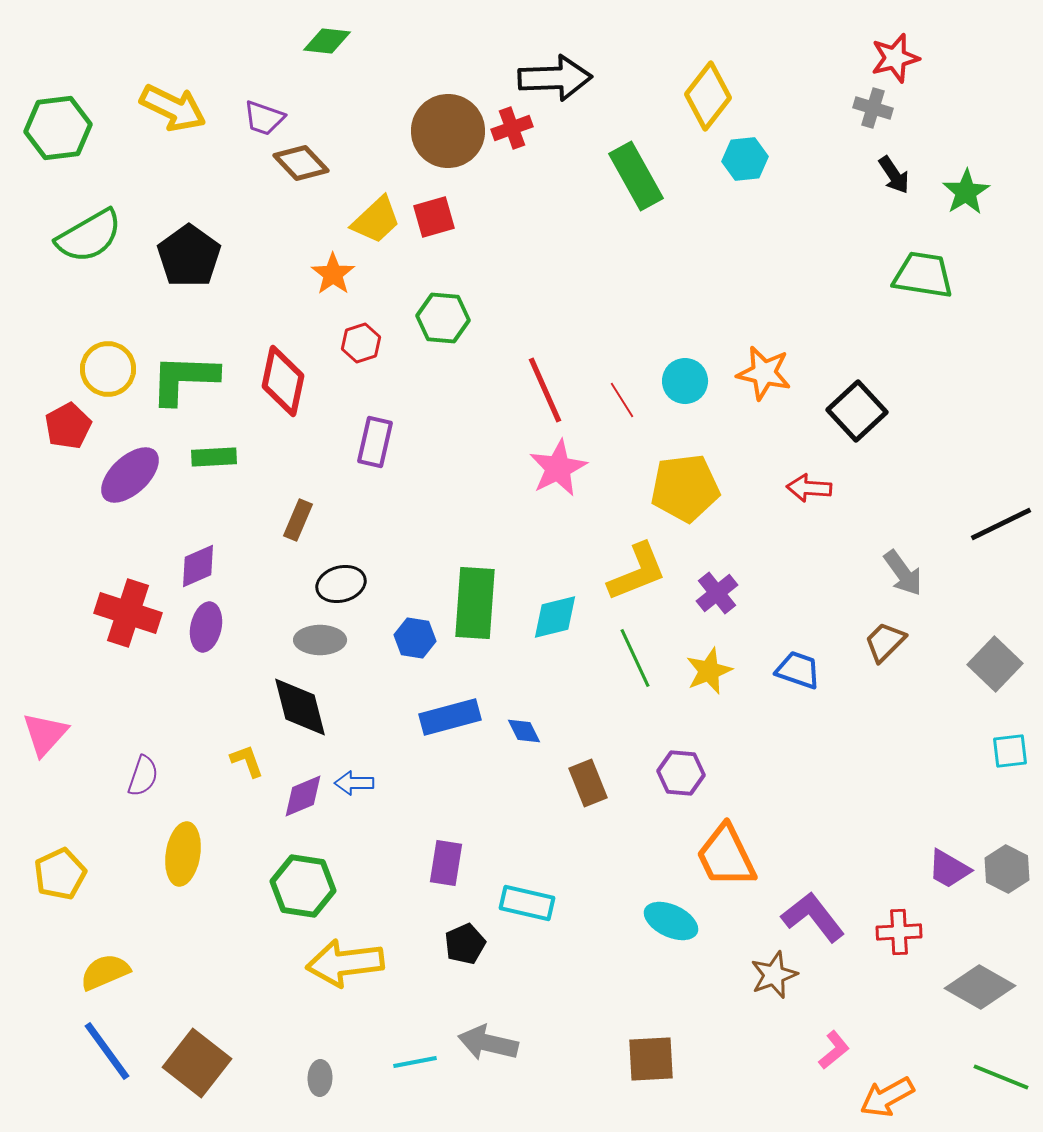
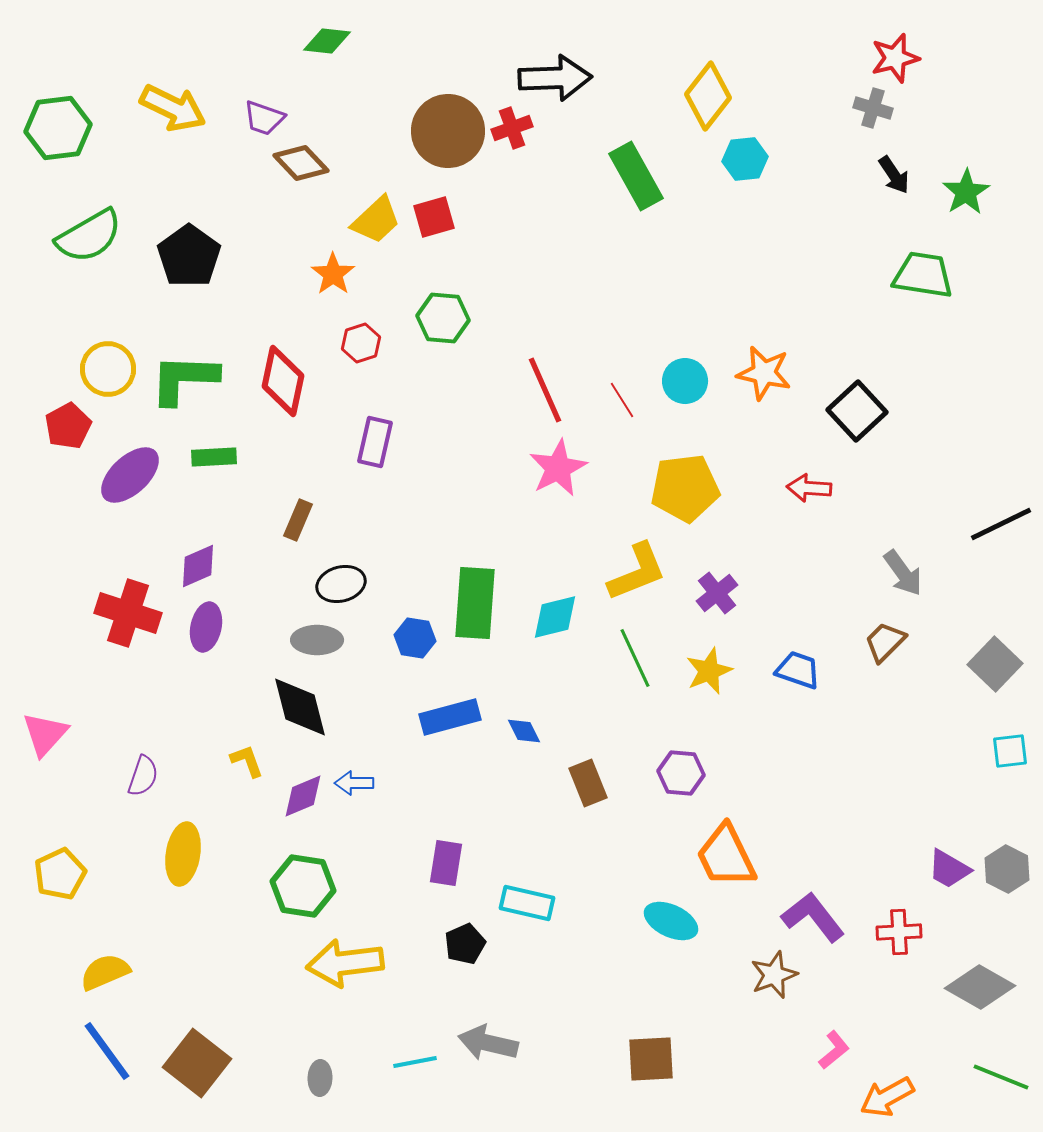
gray ellipse at (320, 640): moved 3 px left
